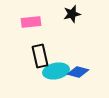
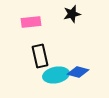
cyan ellipse: moved 4 px down
